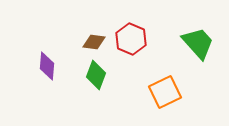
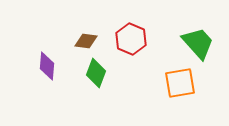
brown diamond: moved 8 px left, 1 px up
green diamond: moved 2 px up
orange square: moved 15 px right, 9 px up; rotated 16 degrees clockwise
